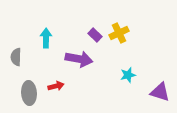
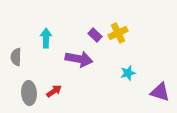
yellow cross: moved 1 px left
cyan star: moved 2 px up
red arrow: moved 2 px left, 5 px down; rotated 21 degrees counterclockwise
